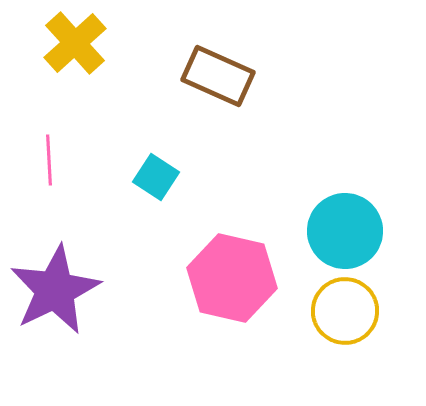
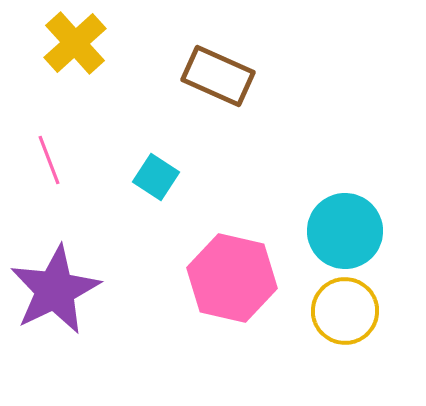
pink line: rotated 18 degrees counterclockwise
